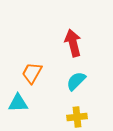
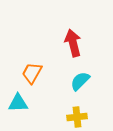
cyan semicircle: moved 4 px right
